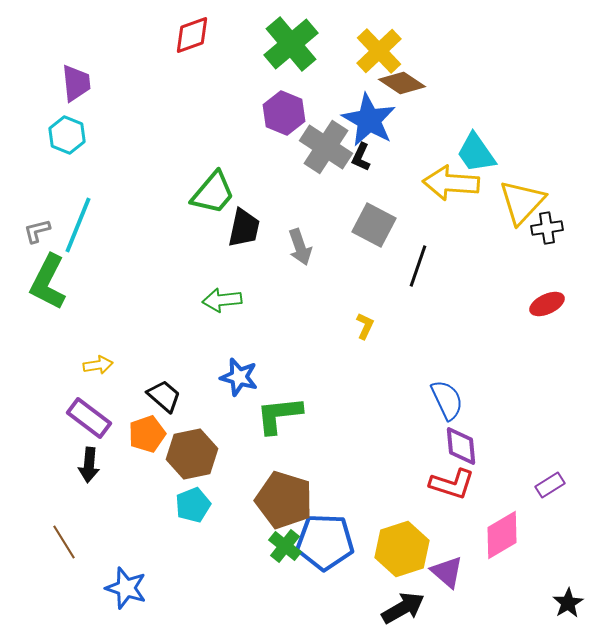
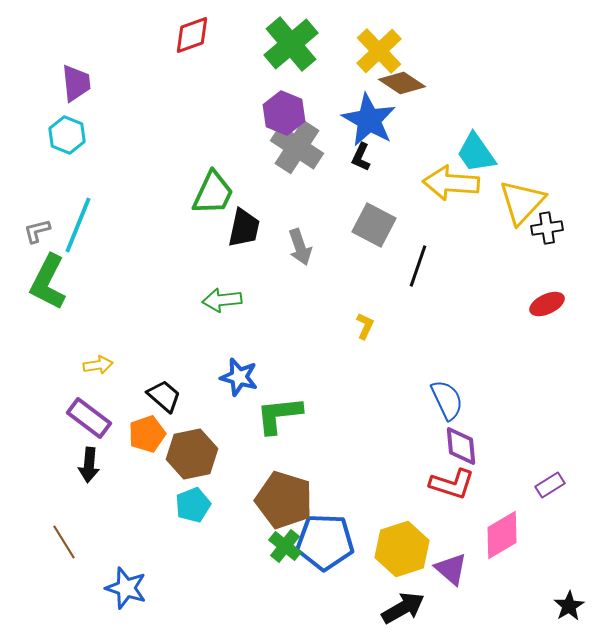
gray cross at (326, 147): moved 29 px left
green trapezoid at (213, 193): rotated 15 degrees counterclockwise
purple triangle at (447, 572): moved 4 px right, 3 px up
black star at (568, 603): moved 1 px right, 3 px down
